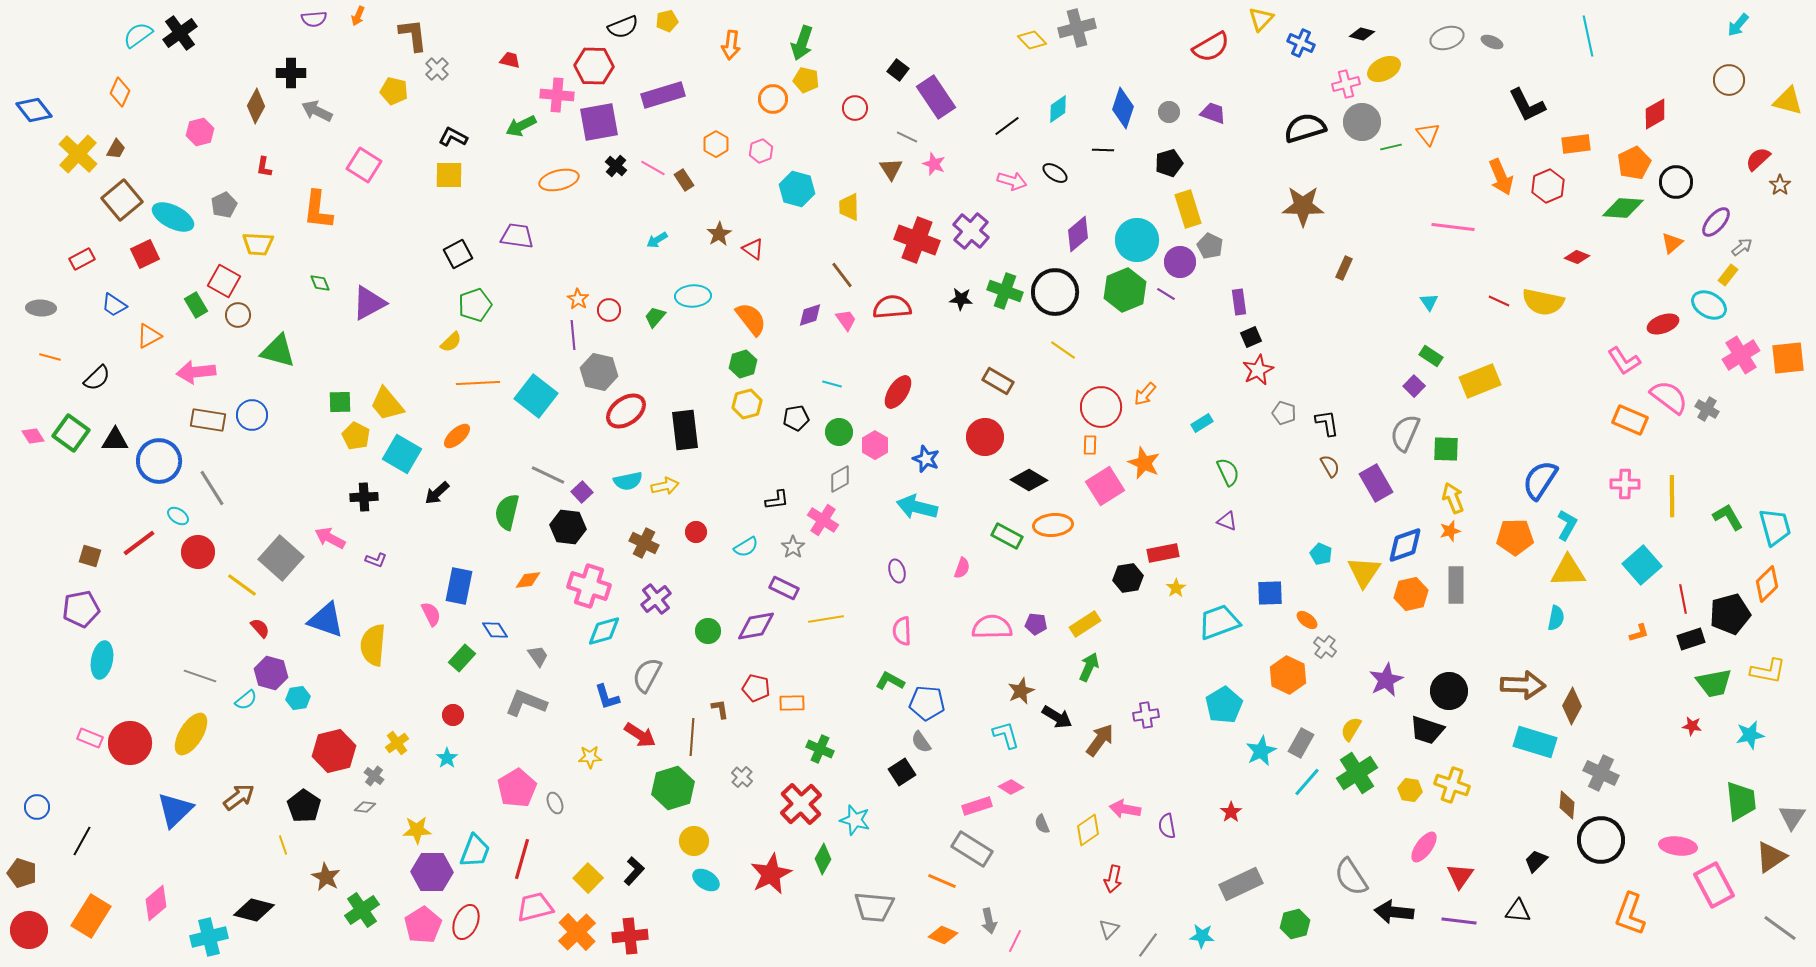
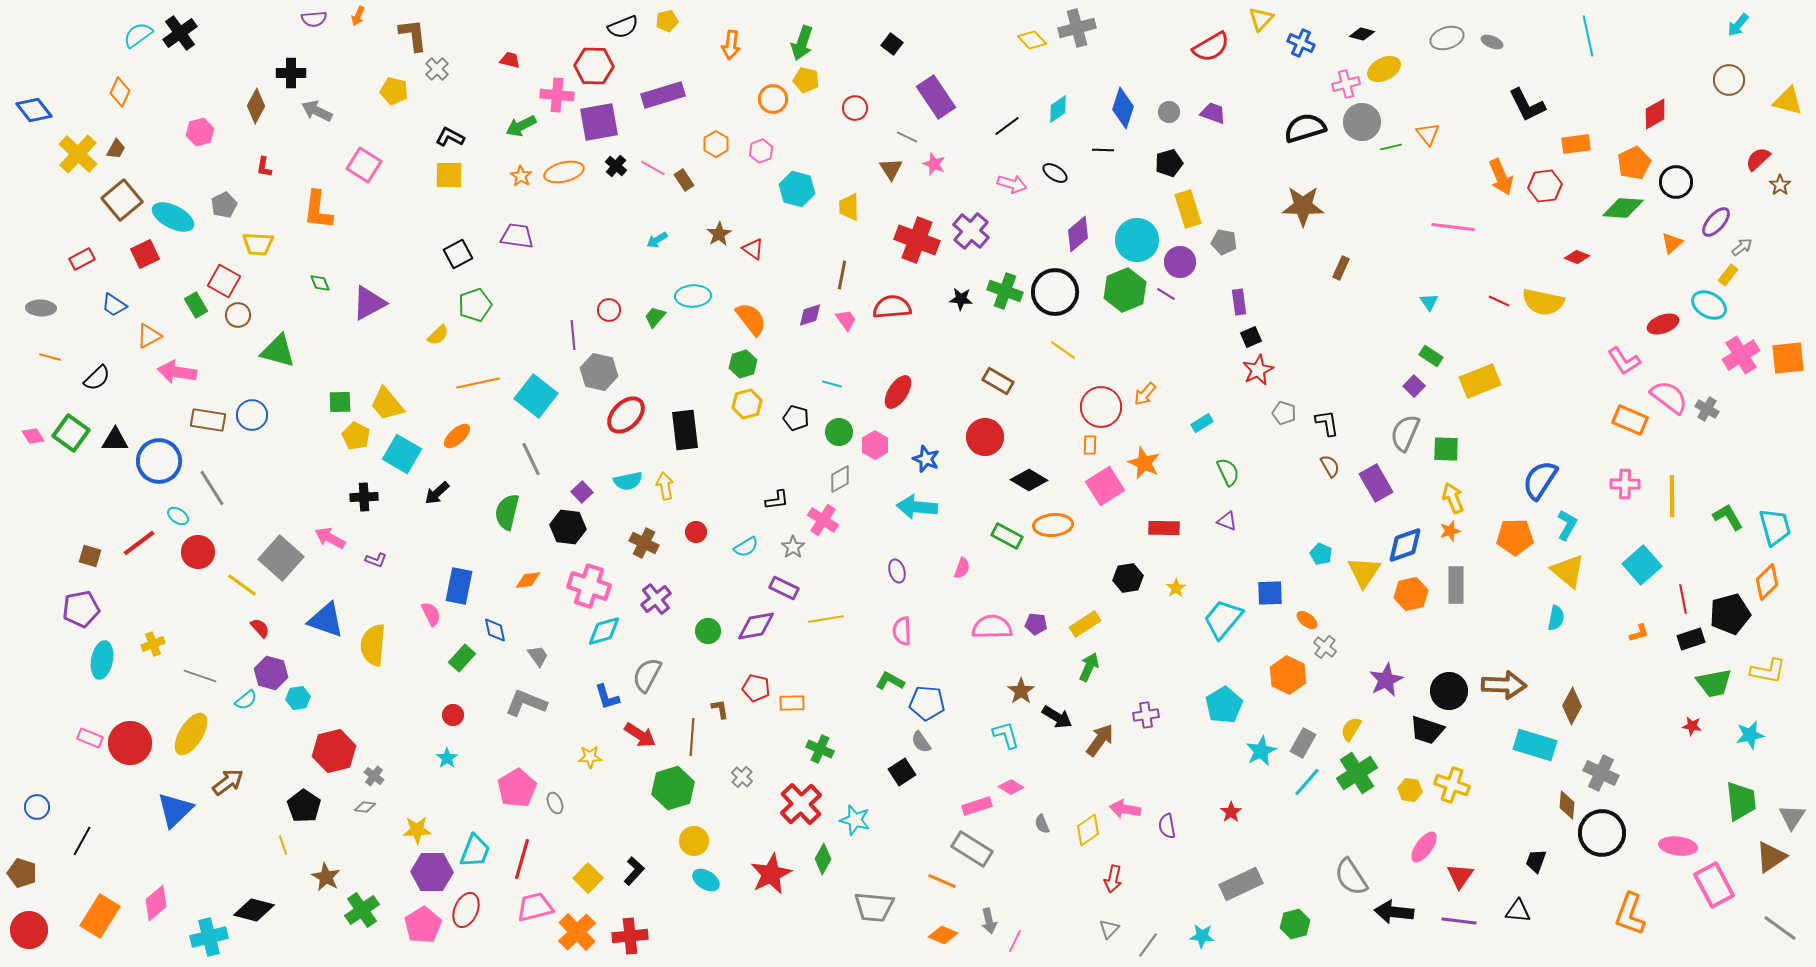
black square at (898, 70): moved 6 px left, 26 px up
black L-shape at (453, 137): moved 3 px left
orange ellipse at (559, 180): moved 5 px right, 8 px up
pink arrow at (1012, 181): moved 3 px down
red hexagon at (1548, 186): moved 3 px left; rotated 16 degrees clockwise
gray pentagon at (1210, 246): moved 14 px right, 4 px up; rotated 15 degrees counterclockwise
brown rectangle at (1344, 268): moved 3 px left
brown line at (842, 275): rotated 48 degrees clockwise
orange star at (578, 299): moved 57 px left, 123 px up
yellow semicircle at (451, 342): moved 13 px left, 7 px up
pink arrow at (196, 372): moved 19 px left; rotated 15 degrees clockwise
orange line at (478, 383): rotated 9 degrees counterclockwise
red ellipse at (626, 411): moved 4 px down; rotated 9 degrees counterclockwise
black pentagon at (796, 418): rotated 25 degrees clockwise
gray line at (548, 475): moved 17 px left, 16 px up; rotated 40 degrees clockwise
yellow arrow at (665, 486): rotated 88 degrees counterclockwise
cyan arrow at (917, 507): rotated 9 degrees counterclockwise
red rectangle at (1163, 553): moved 1 px right, 25 px up; rotated 12 degrees clockwise
yellow triangle at (1568, 571): rotated 42 degrees clockwise
orange diamond at (1767, 584): moved 2 px up
cyan trapezoid at (1219, 622): moved 4 px right, 3 px up; rotated 30 degrees counterclockwise
blue diamond at (495, 630): rotated 20 degrees clockwise
brown arrow at (1523, 685): moved 19 px left
brown star at (1021, 691): rotated 12 degrees counterclockwise
cyan rectangle at (1535, 742): moved 3 px down
yellow cross at (397, 743): moved 244 px left, 99 px up; rotated 15 degrees clockwise
gray rectangle at (1301, 743): moved 2 px right
brown arrow at (239, 797): moved 11 px left, 15 px up
black circle at (1601, 840): moved 1 px right, 7 px up
black trapezoid at (1536, 861): rotated 25 degrees counterclockwise
orange rectangle at (91, 916): moved 9 px right
red ellipse at (466, 922): moved 12 px up
